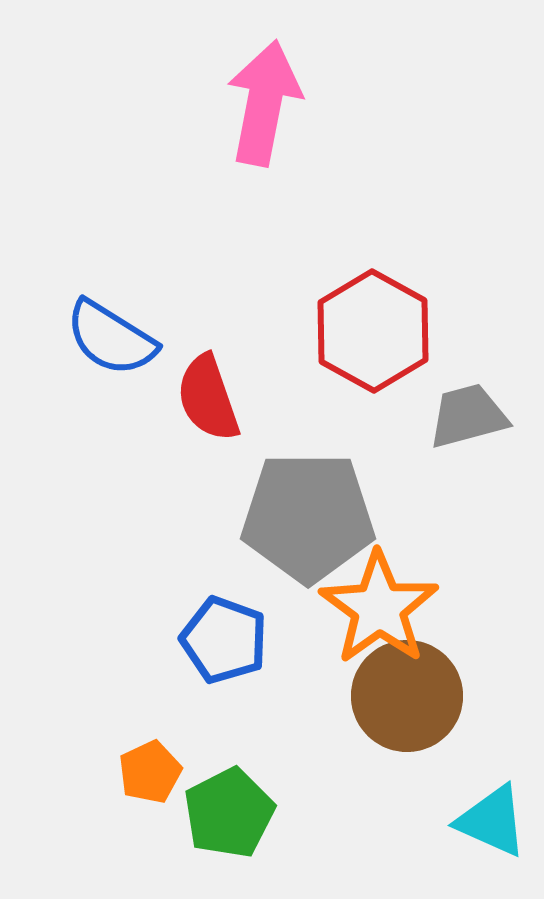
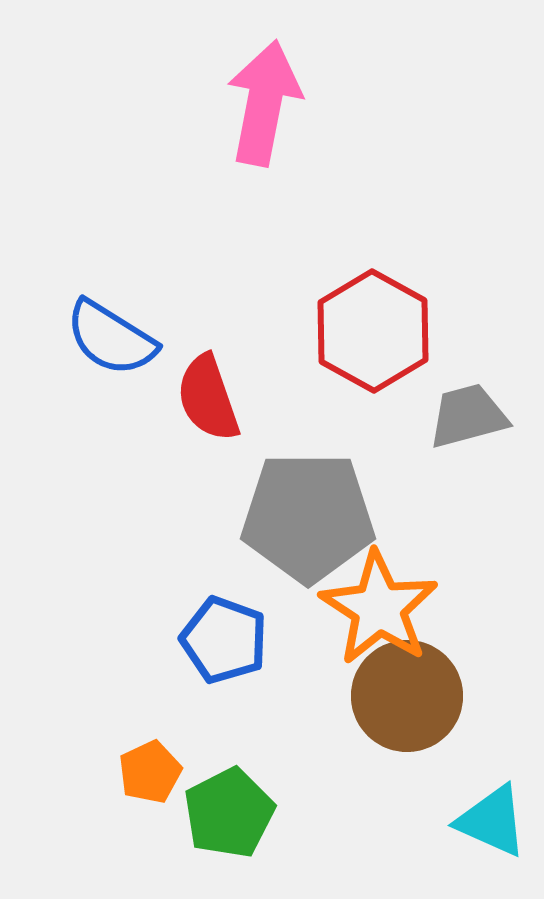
orange star: rotated 3 degrees counterclockwise
